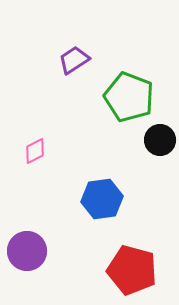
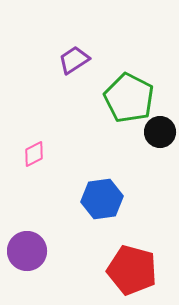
green pentagon: moved 1 px down; rotated 6 degrees clockwise
black circle: moved 8 px up
pink diamond: moved 1 px left, 3 px down
